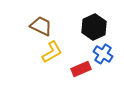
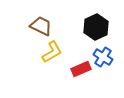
black hexagon: moved 2 px right
blue cross: moved 3 px down
